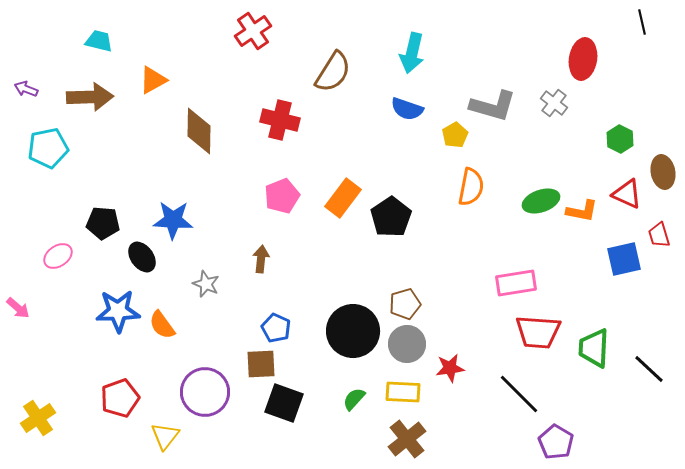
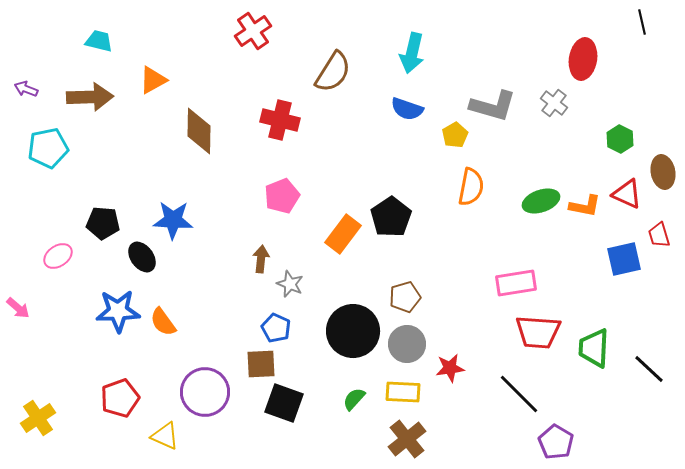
orange rectangle at (343, 198): moved 36 px down
orange L-shape at (582, 211): moved 3 px right, 5 px up
gray star at (206, 284): moved 84 px right
brown pentagon at (405, 304): moved 7 px up
orange semicircle at (162, 325): moved 1 px right, 3 px up
yellow triangle at (165, 436): rotated 44 degrees counterclockwise
